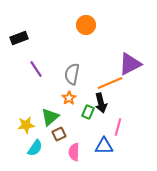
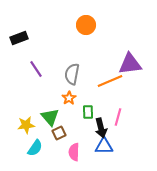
purple triangle: rotated 20 degrees clockwise
orange line: moved 2 px up
black arrow: moved 25 px down
green rectangle: rotated 24 degrees counterclockwise
green triangle: rotated 30 degrees counterclockwise
pink line: moved 10 px up
brown square: moved 1 px up
